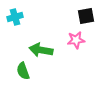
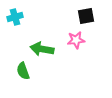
green arrow: moved 1 px right, 1 px up
